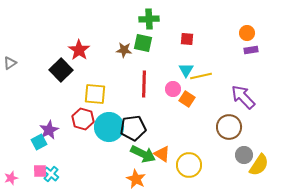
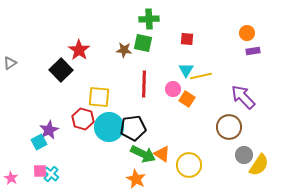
purple rectangle: moved 2 px right, 1 px down
yellow square: moved 4 px right, 3 px down
pink star: rotated 24 degrees counterclockwise
